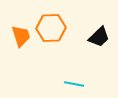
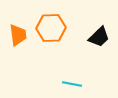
orange trapezoid: moved 3 px left, 1 px up; rotated 10 degrees clockwise
cyan line: moved 2 px left
